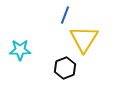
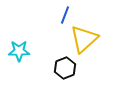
yellow triangle: rotated 16 degrees clockwise
cyan star: moved 1 px left, 1 px down
